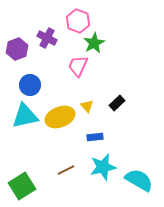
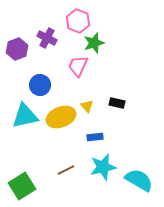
green star: rotated 10 degrees clockwise
blue circle: moved 10 px right
black rectangle: rotated 56 degrees clockwise
yellow ellipse: moved 1 px right
